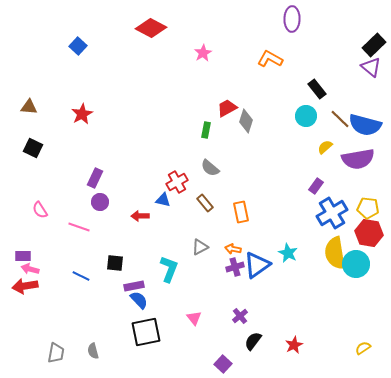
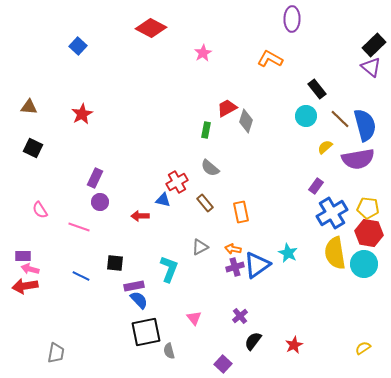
blue semicircle at (365, 125): rotated 120 degrees counterclockwise
cyan circle at (356, 264): moved 8 px right
gray semicircle at (93, 351): moved 76 px right
